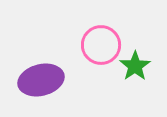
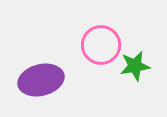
green star: rotated 24 degrees clockwise
